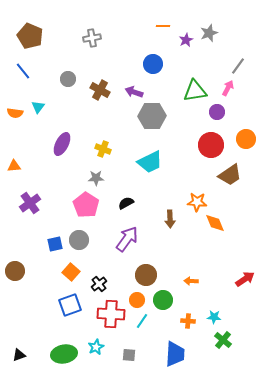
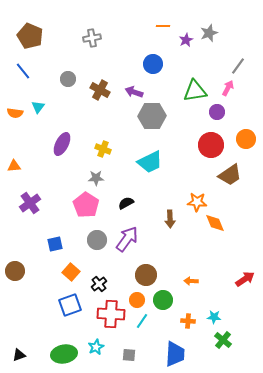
gray circle at (79, 240): moved 18 px right
